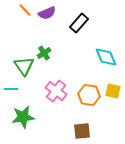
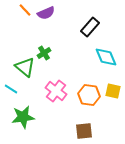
purple semicircle: moved 1 px left
black rectangle: moved 11 px right, 4 px down
green triangle: moved 1 px right, 1 px down; rotated 15 degrees counterclockwise
cyan line: rotated 32 degrees clockwise
brown square: moved 2 px right
